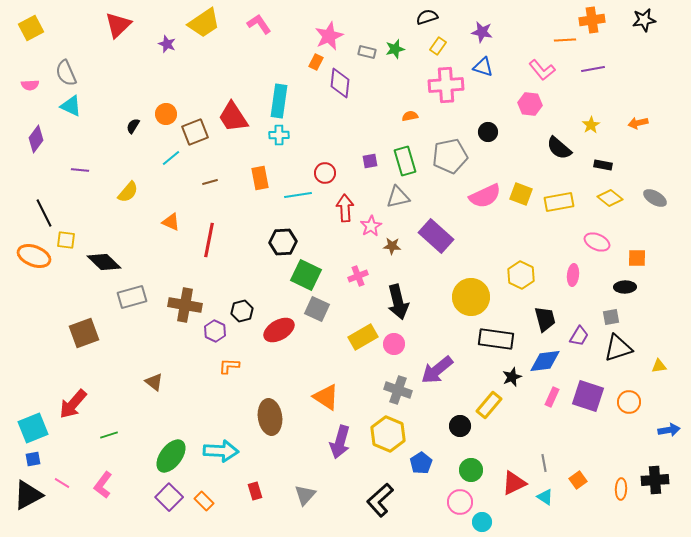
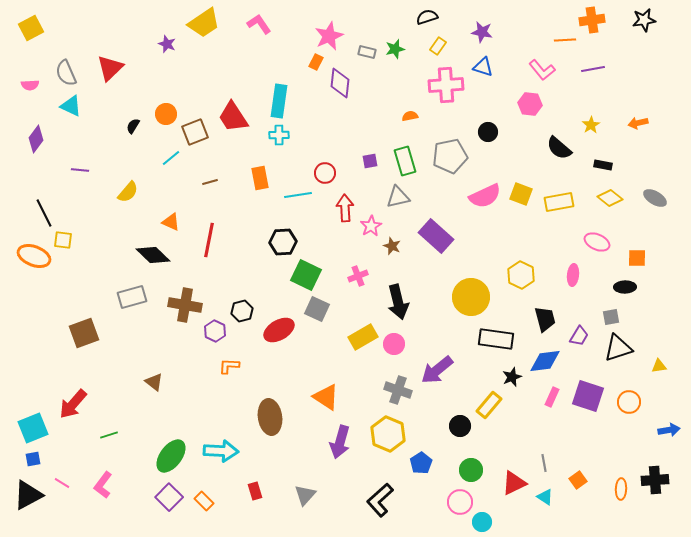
red triangle at (118, 25): moved 8 px left, 43 px down
yellow square at (66, 240): moved 3 px left
brown star at (392, 246): rotated 18 degrees clockwise
black diamond at (104, 262): moved 49 px right, 7 px up
